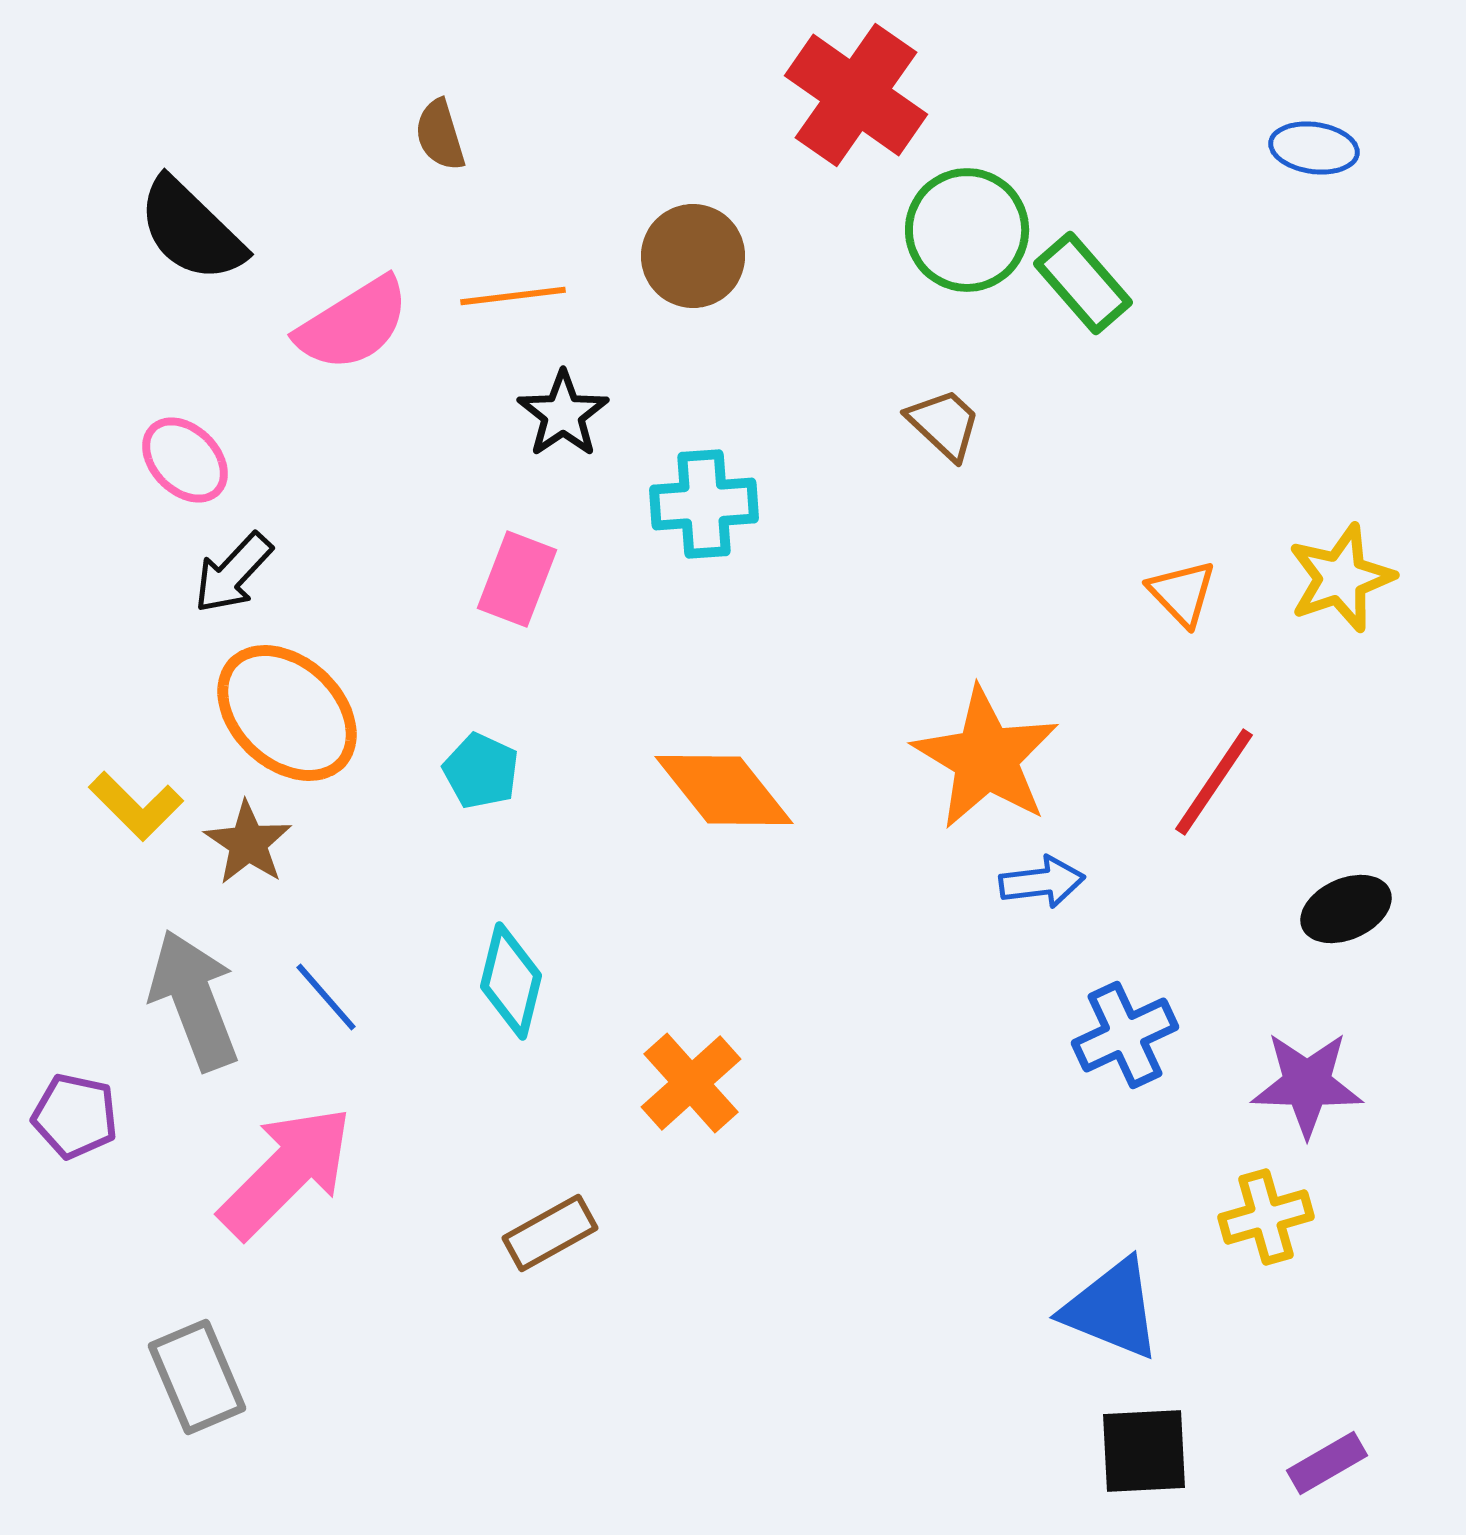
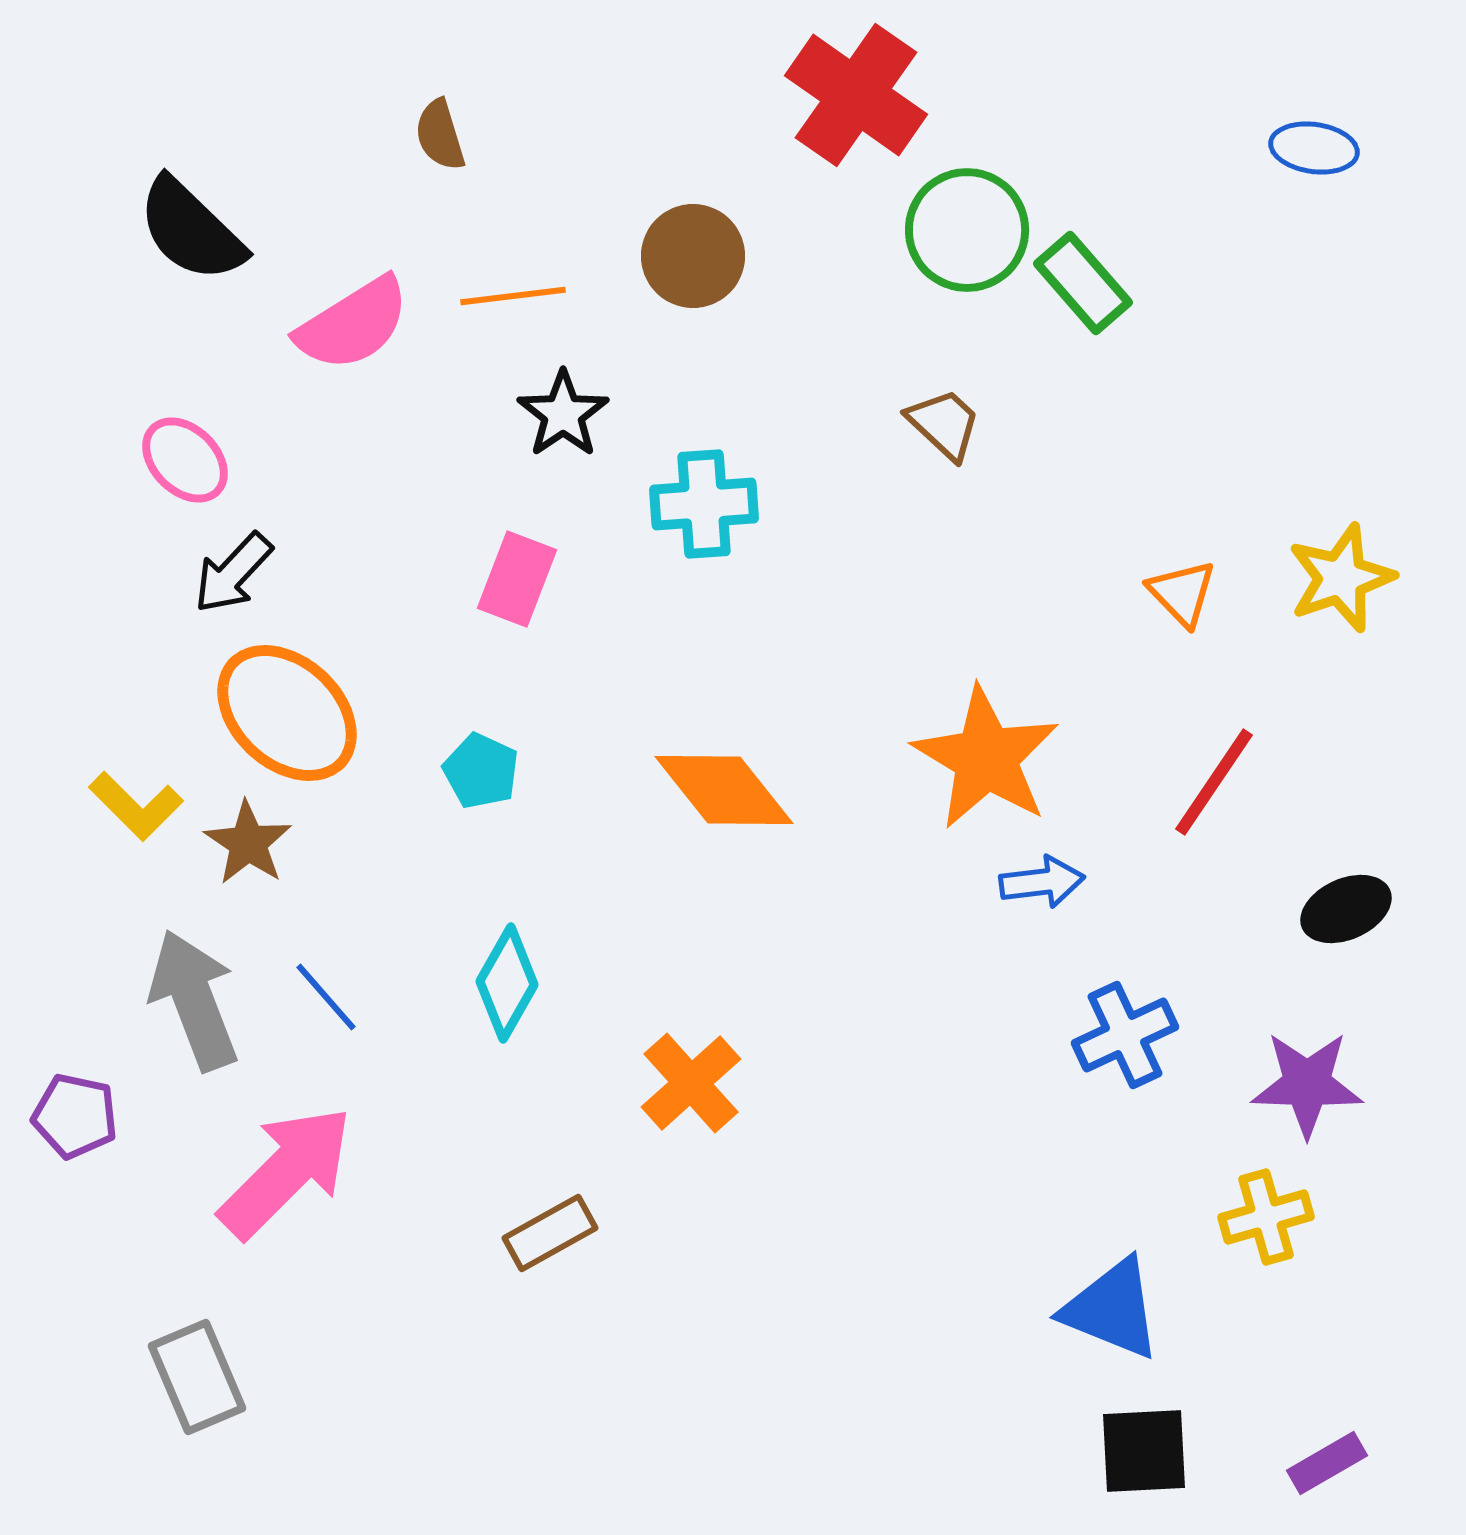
cyan diamond: moved 4 px left, 2 px down; rotated 16 degrees clockwise
